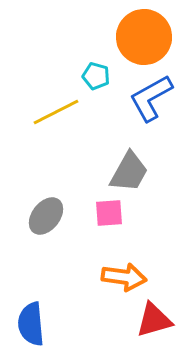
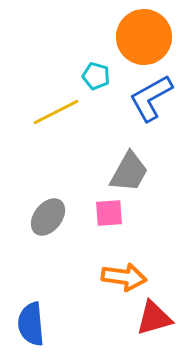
gray ellipse: moved 2 px right, 1 px down
red triangle: moved 2 px up
